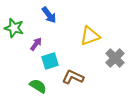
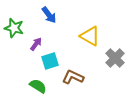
yellow triangle: rotated 50 degrees clockwise
